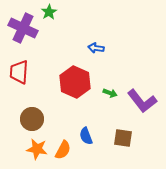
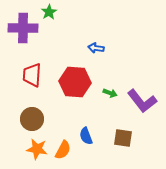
purple cross: rotated 24 degrees counterclockwise
red trapezoid: moved 13 px right, 3 px down
red hexagon: rotated 20 degrees counterclockwise
